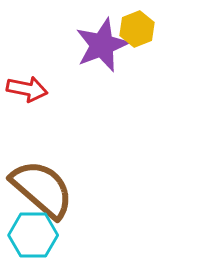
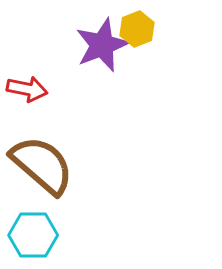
brown semicircle: moved 24 px up
